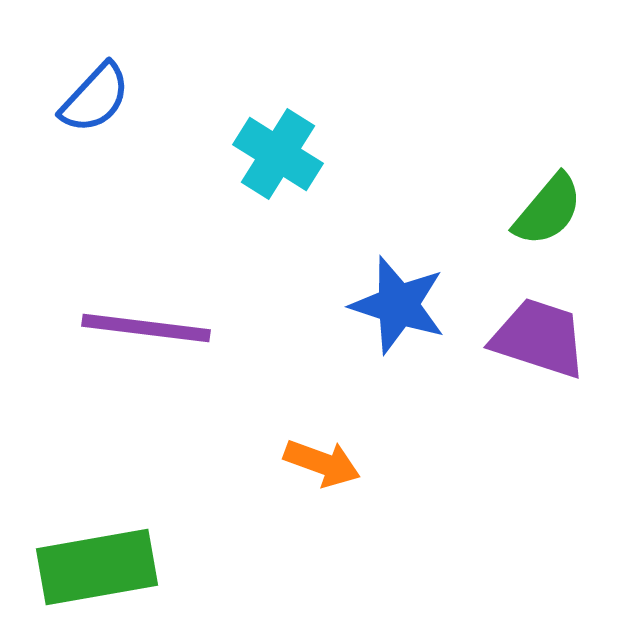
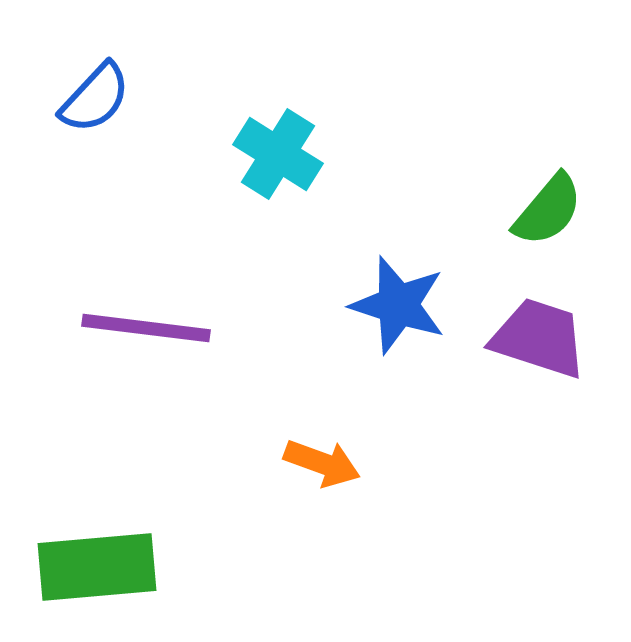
green rectangle: rotated 5 degrees clockwise
